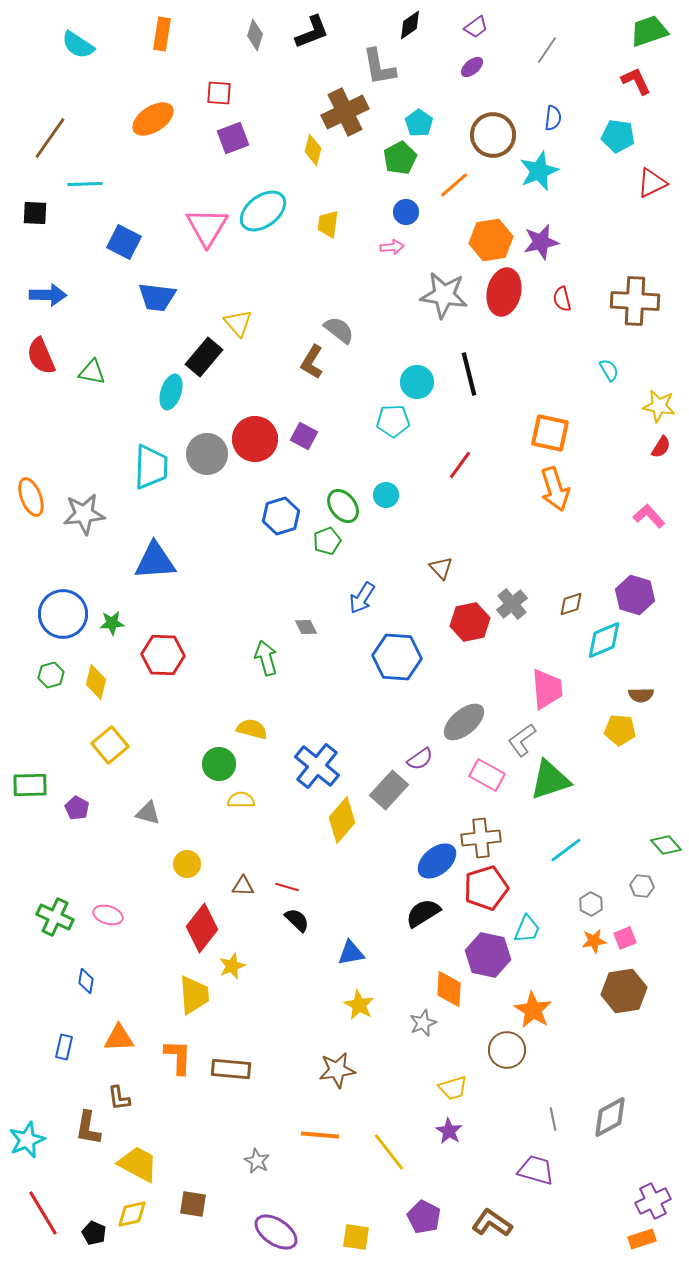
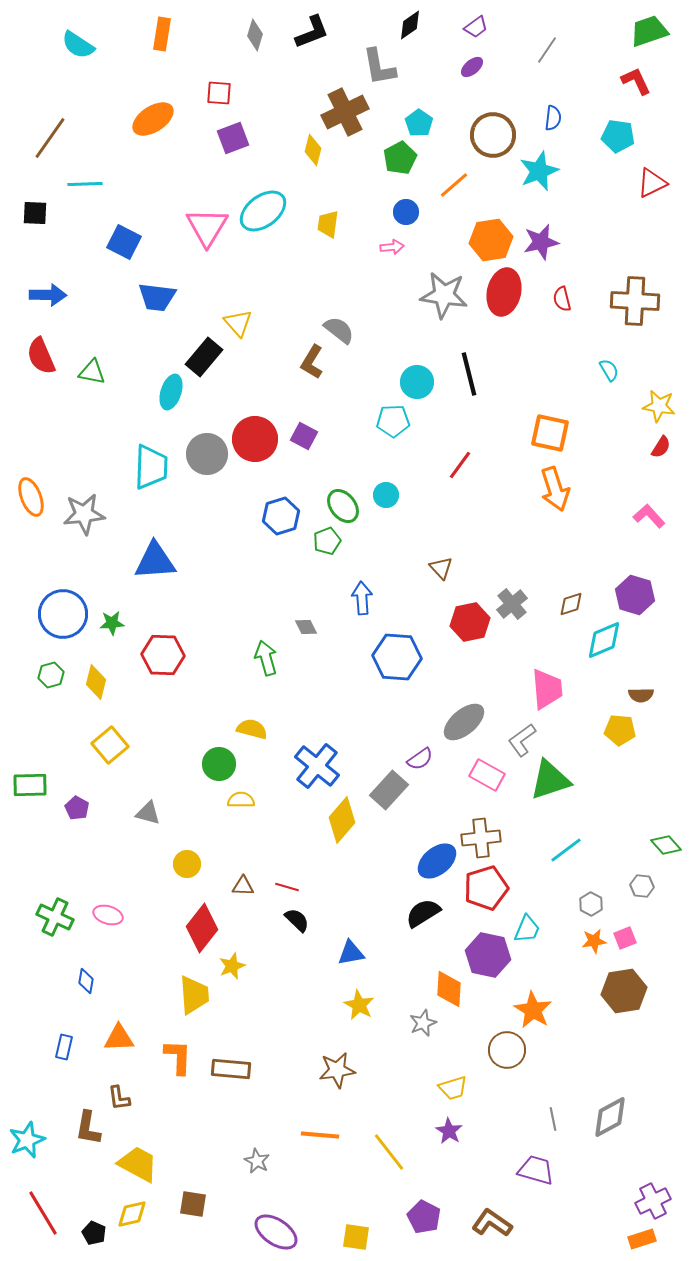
blue arrow at (362, 598): rotated 144 degrees clockwise
